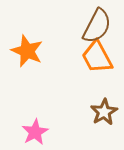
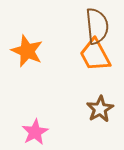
brown semicircle: rotated 33 degrees counterclockwise
orange trapezoid: moved 2 px left, 2 px up
brown star: moved 4 px left, 3 px up
